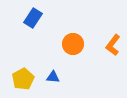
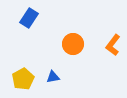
blue rectangle: moved 4 px left
blue triangle: rotated 16 degrees counterclockwise
